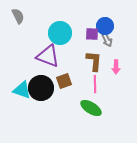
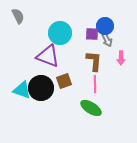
pink arrow: moved 5 px right, 9 px up
